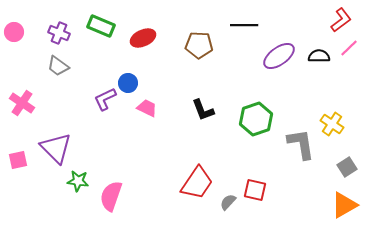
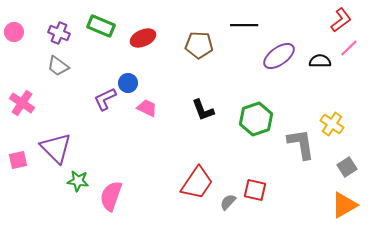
black semicircle: moved 1 px right, 5 px down
